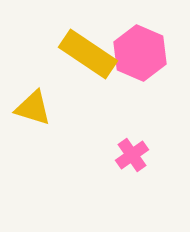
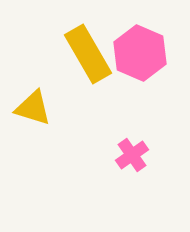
yellow rectangle: rotated 26 degrees clockwise
